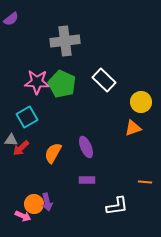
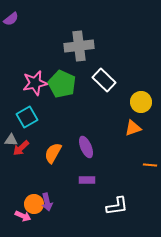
gray cross: moved 14 px right, 5 px down
pink star: moved 2 px left, 1 px down; rotated 15 degrees counterclockwise
orange line: moved 5 px right, 17 px up
